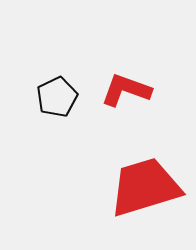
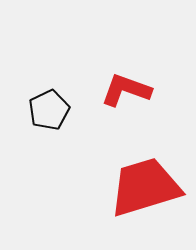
black pentagon: moved 8 px left, 13 px down
